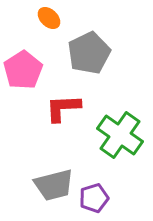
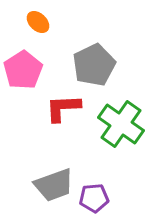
orange ellipse: moved 11 px left, 4 px down
gray pentagon: moved 5 px right, 12 px down
green cross: moved 1 px right, 11 px up
gray trapezoid: rotated 6 degrees counterclockwise
purple pentagon: rotated 12 degrees clockwise
